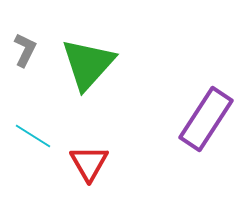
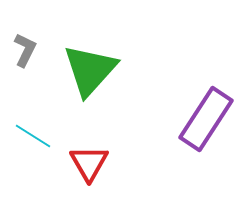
green triangle: moved 2 px right, 6 px down
